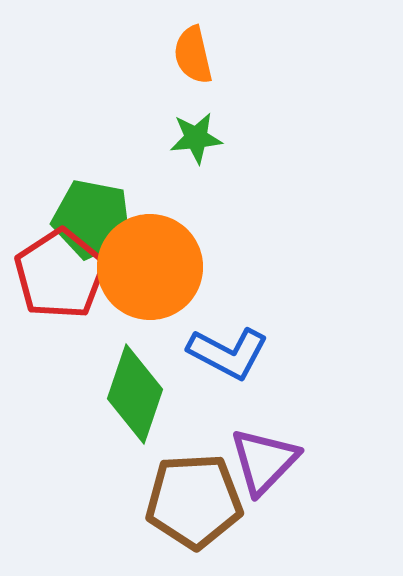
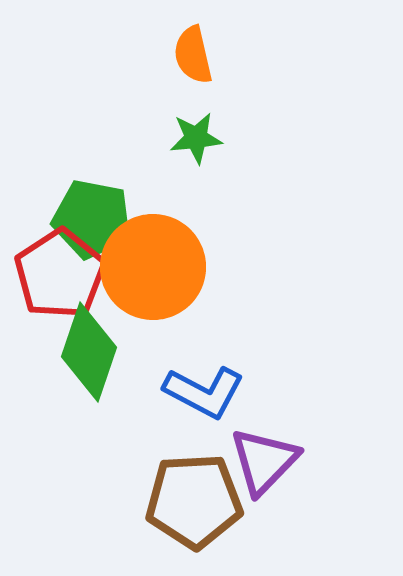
orange circle: moved 3 px right
blue L-shape: moved 24 px left, 39 px down
green diamond: moved 46 px left, 42 px up
